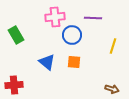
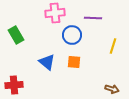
pink cross: moved 4 px up
